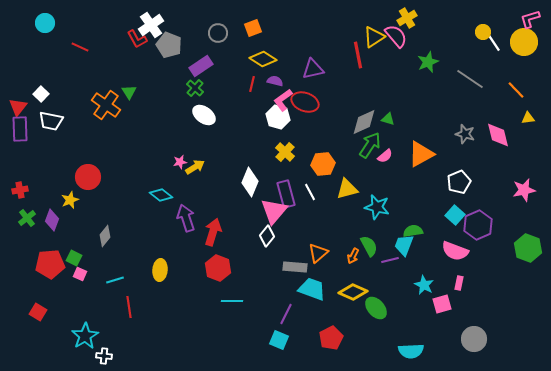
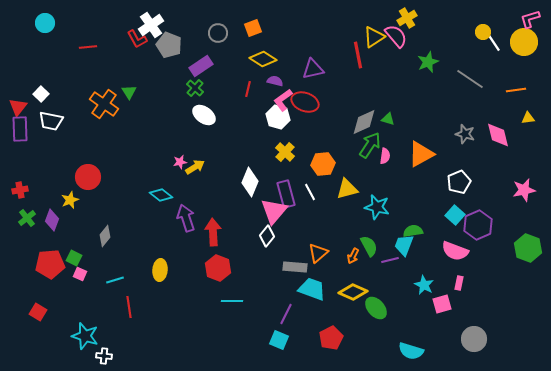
red line at (80, 47): moved 8 px right; rotated 30 degrees counterclockwise
red line at (252, 84): moved 4 px left, 5 px down
orange line at (516, 90): rotated 54 degrees counterclockwise
orange cross at (106, 105): moved 2 px left, 1 px up
pink semicircle at (385, 156): rotated 42 degrees counterclockwise
red arrow at (213, 232): rotated 20 degrees counterclockwise
cyan star at (85, 336): rotated 24 degrees counterclockwise
cyan semicircle at (411, 351): rotated 20 degrees clockwise
